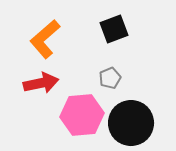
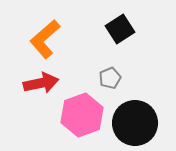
black square: moved 6 px right; rotated 12 degrees counterclockwise
pink hexagon: rotated 15 degrees counterclockwise
black circle: moved 4 px right
